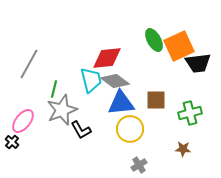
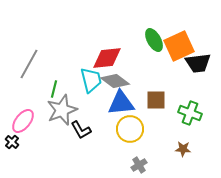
green cross: rotated 35 degrees clockwise
